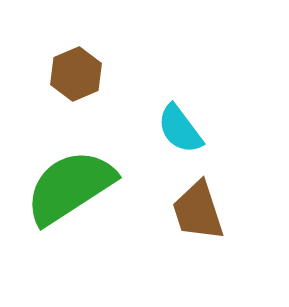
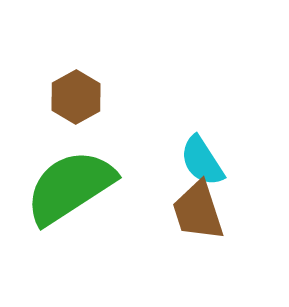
brown hexagon: moved 23 px down; rotated 6 degrees counterclockwise
cyan semicircle: moved 22 px right, 32 px down; rotated 4 degrees clockwise
